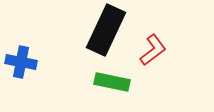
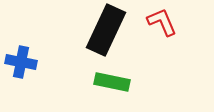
red L-shape: moved 9 px right, 28 px up; rotated 76 degrees counterclockwise
